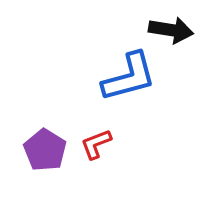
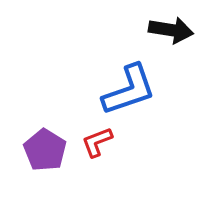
blue L-shape: moved 13 px down; rotated 4 degrees counterclockwise
red L-shape: moved 1 px right, 2 px up
